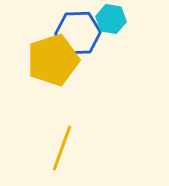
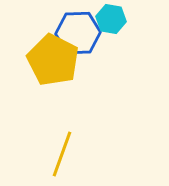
yellow pentagon: rotated 27 degrees counterclockwise
yellow line: moved 6 px down
